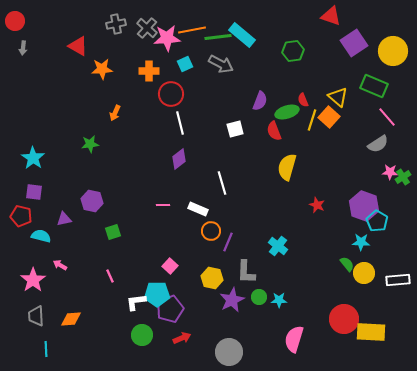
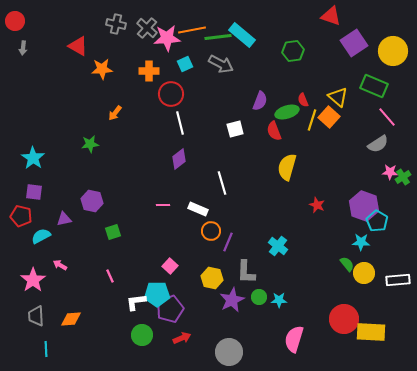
gray cross at (116, 24): rotated 24 degrees clockwise
orange arrow at (115, 113): rotated 14 degrees clockwise
cyan semicircle at (41, 236): rotated 42 degrees counterclockwise
